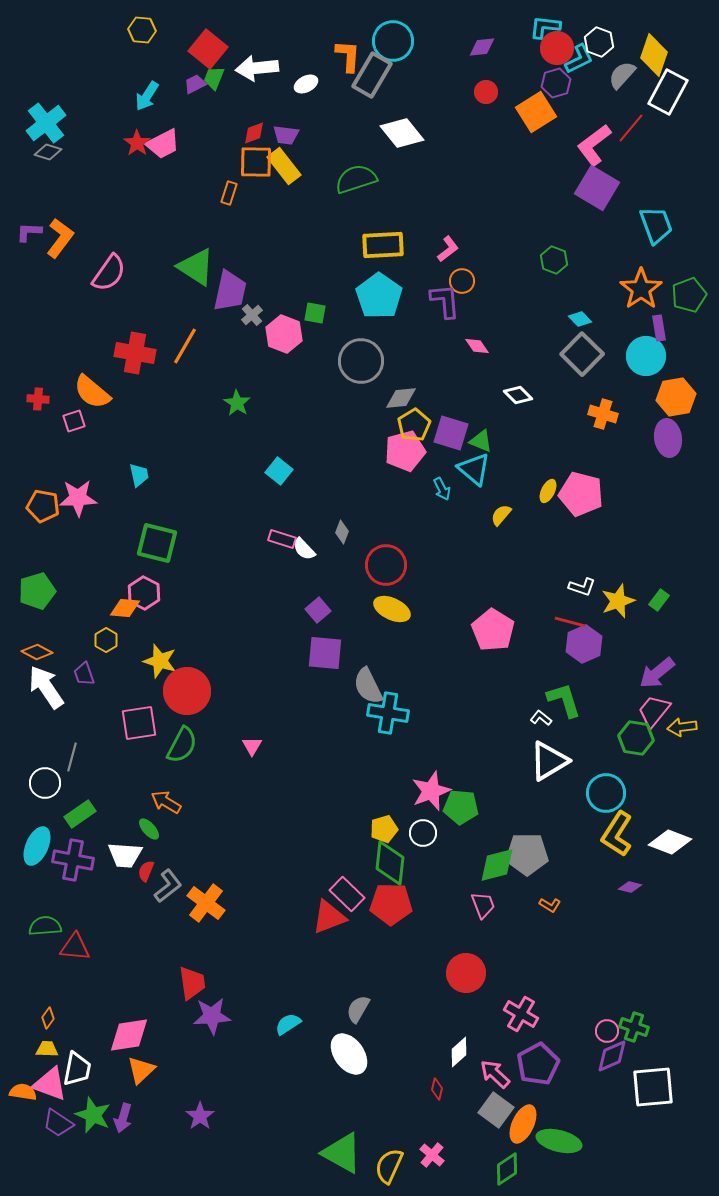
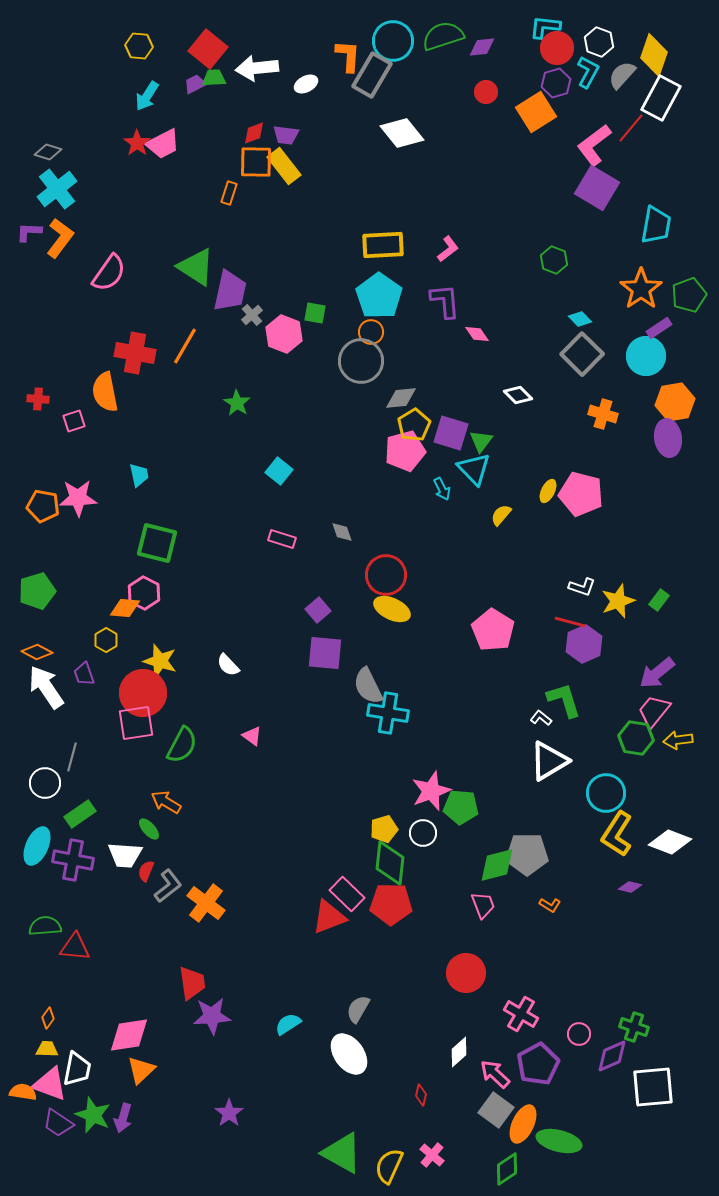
yellow hexagon at (142, 30): moved 3 px left, 16 px down
cyan L-shape at (579, 59): moved 9 px right, 13 px down; rotated 36 degrees counterclockwise
green trapezoid at (214, 78): rotated 65 degrees clockwise
white rectangle at (668, 92): moved 7 px left, 6 px down
cyan cross at (46, 123): moved 11 px right, 66 px down
green semicircle at (356, 179): moved 87 px right, 143 px up
cyan trapezoid at (656, 225): rotated 30 degrees clockwise
orange circle at (462, 281): moved 91 px left, 51 px down
purple rectangle at (659, 328): rotated 65 degrees clockwise
pink diamond at (477, 346): moved 12 px up
orange semicircle at (92, 392): moved 13 px right; rotated 39 degrees clockwise
orange hexagon at (676, 397): moved 1 px left, 5 px down
green triangle at (481, 441): rotated 45 degrees clockwise
cyan triangle at (474, 469): rotated 6 degrees clockwise
gray diamond at (342, 532): rotated 40 degrees counterclockwise
white semicircle at (304, 549): moved 76 px left, 116 px down
red circle at (386, 565): moved 10 px down
red circle at (187, 691): moved 44 px left, 2 px down
pink square at (139, 723): moved 3 px left
yellow arrow at (682, 727): moved 4 px left, 13 px down
pink triangle at (252, 746): moved 10 px up; rotated 25 degrees counterclockwise
pink circle at (607, 1031): moved 28 px left, 3 px down
red diamond at (437, 1089): moved 16 px left, 6 px down
purple star at (200, 1116): moved 29 px right, 3 px up
